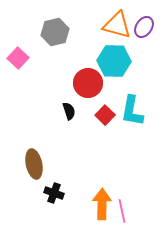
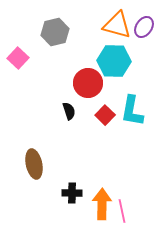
black cross: moved 18 px right; rotated 18 degrees counterclockwise
